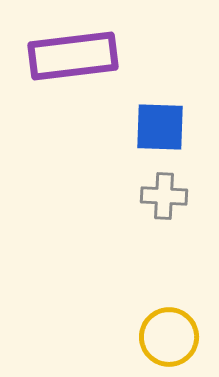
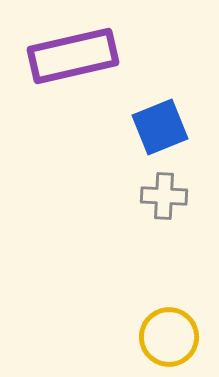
purple rectangle: rotated 6 degrees counterclockwise
blue square: rotated 24 degrees counterclockwise
